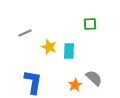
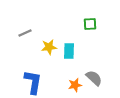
yellow star: rotated 28 degrees counterclockwise
orange star: rotated 16 degrees clockwise
